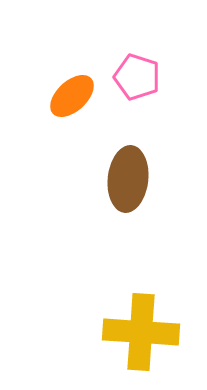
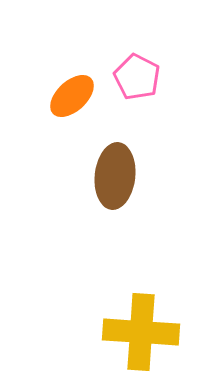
pink pentagon: rotated 9 degrees clockwise
brown ellipse: moved 13 px left, 3 px up
